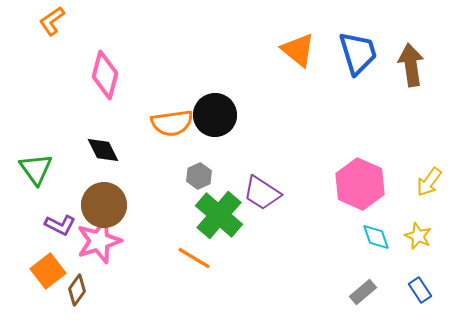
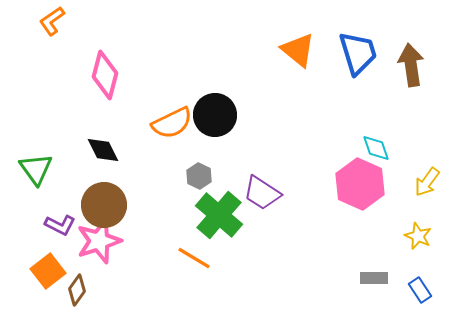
orange semicircle: rotated 18 degrees counterclockwise
gray hexagon: rotated 10 degrees counterclockwise
yellow arrow: moved 2 px left
cyan diamond: moved 89 px up
gray rectangle: moved 11 px right, 14 px up; rotated 40 degrees clockwise
